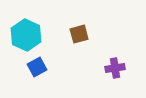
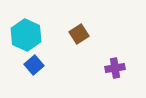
brown square: rotated 18 degrees counterclockwise
blue square: moved 3 px left, 2 px up; rotated 12 degrees counterclockwise
